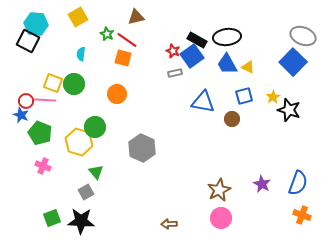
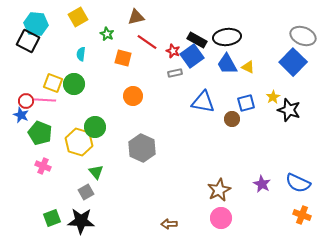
red line at (127, 40): moved 20 px right, 2 px down
orange circle at (117, 94): moved 16 px right, 2 px down
blue square at (244, 96): moved 2 px right, 7 px down
blue semicircle at (298, 183): rotated 95 degrees clockwise
